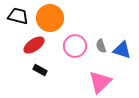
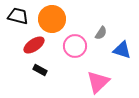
orange circle: moved 2 px right, 1 px down
gray semicircle: moved 13 px up; rotated 128 degrees counterclockwise
pink triangle: moved 2 px left
